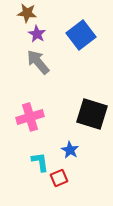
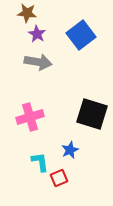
gray arrow: rotated 140 degrees clockwise
blue star: rotated 18 degrees clockwise
